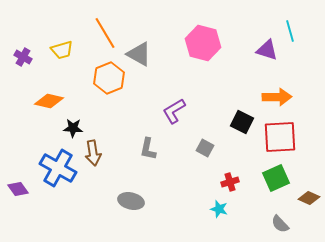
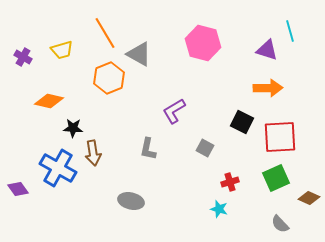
orange arrow: moved 9 px left, 9 px up
